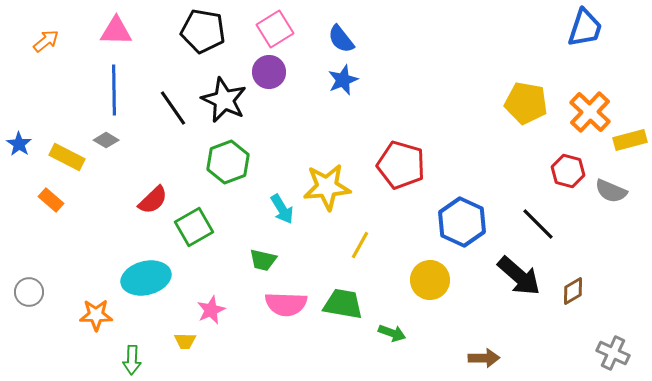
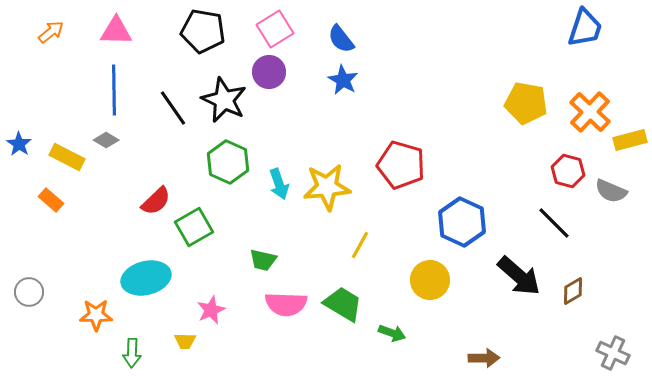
orange arrow at (46, 41): moved 5 px right, 9 px up
blue star at (343, 80): rotated 20 degrees counterclockwise
green hexagon at (228, 162): rotated 15 degrees counterclockwise
red semicircle at (153, 200): moved 3 px right, 1 px down
cyan arrow at (282, 209): moved 3 px left, 25 px up; rotated 12 degrees clockwise
black line at (538, 224): moved 16 px right, 1 px up
green trapezoid at (343, 304): rotated 21 degrees clockwise
green arrow at (132, 360): moved 7 px up
